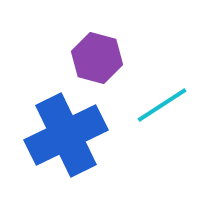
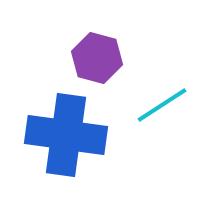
blue cross: rotated 34 degrees clockwise
